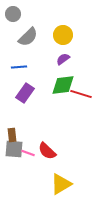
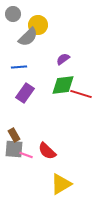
yellow circle: moved 25 px left, 10 px up
brown rectangle: moved 2 px right; rotated 24 degrees counterclockwise
pink line: moved 2 px left, 2 px down
